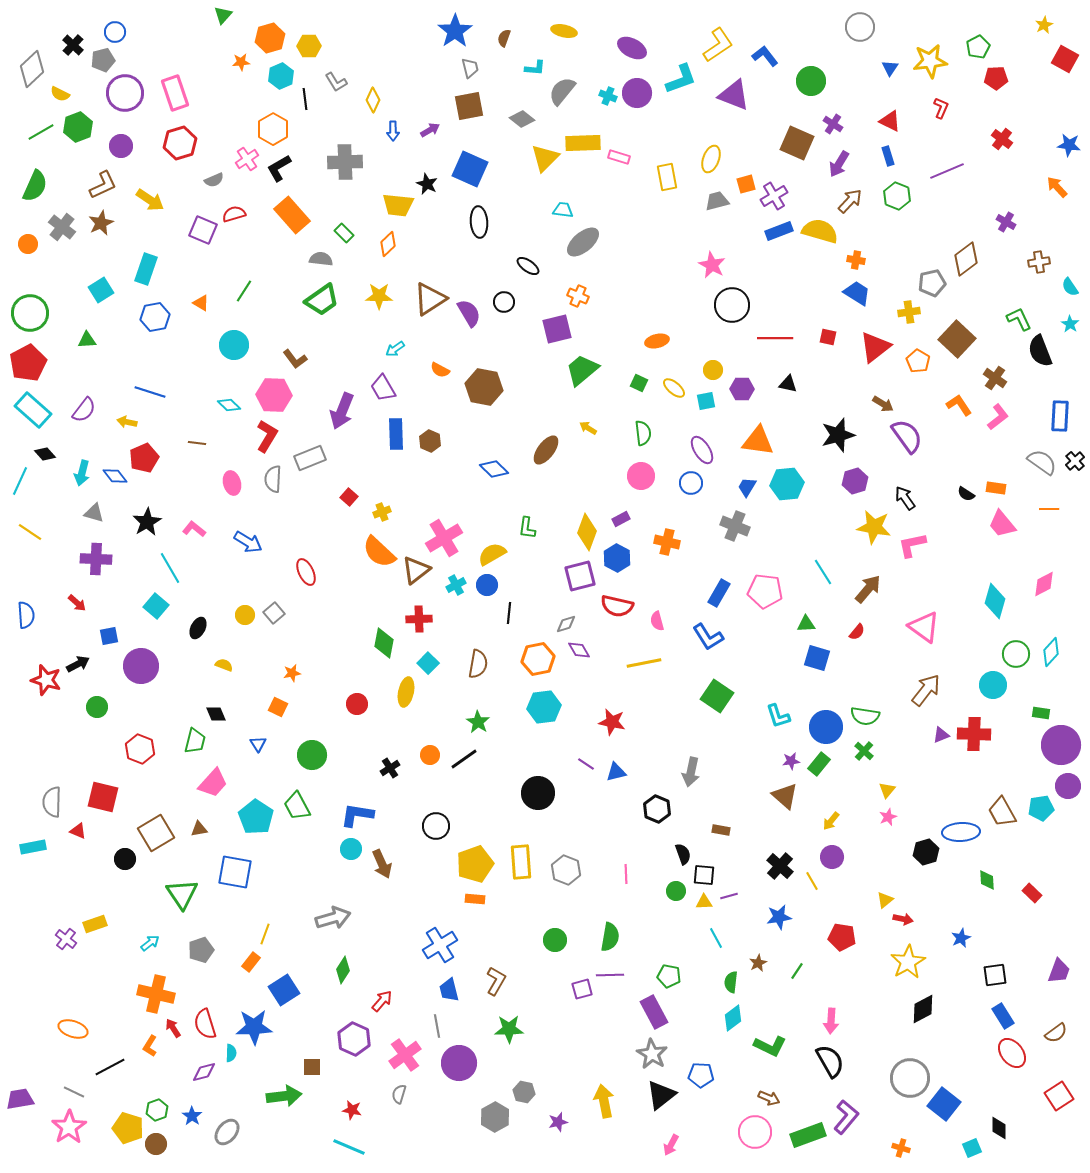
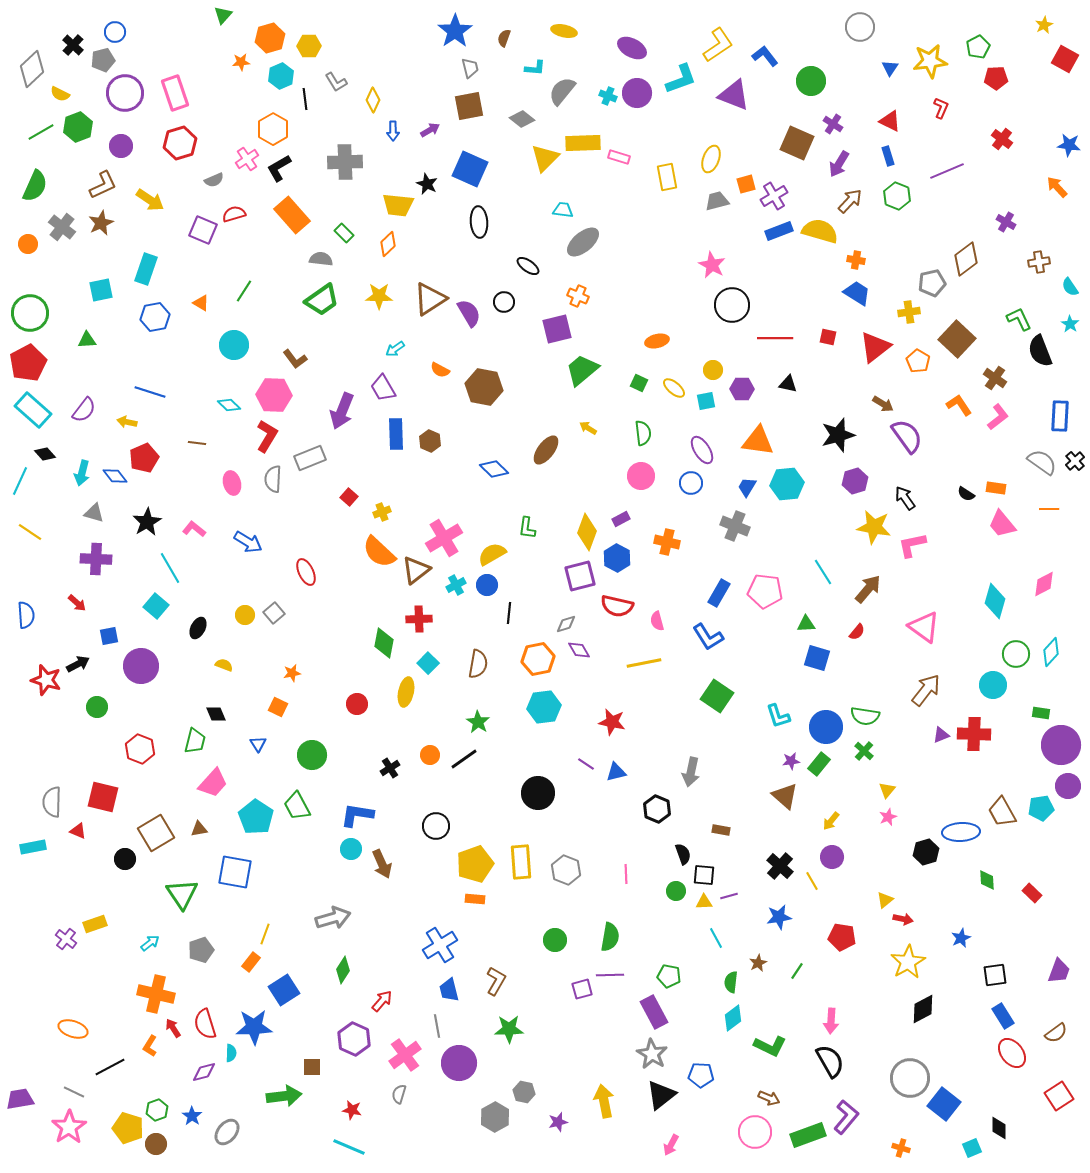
cyan square at (101, 290): rotated 20 degrees clockwise
